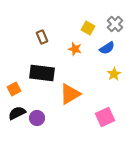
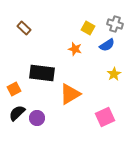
gray cross: rotated 28 degrees counterclockwise
brown rectangle: moved 18 px left, 9 px up; rotated 24 degrees counterclockwise
blue semicircle: moved 3 px up
black semicircle: rotated 18 degrees counterclockwise
